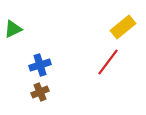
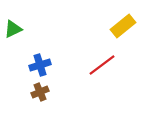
yellow rectangle: moved 1 px up
red line: moved 6 px left, 3 px down; rotated 16 degrees clockwise
